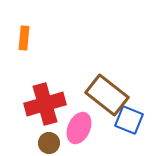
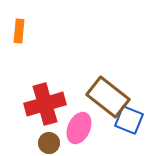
orange rectangle: moved 5 px left, 7 px up
brown rectangle: moved 1 px right, 2 px down
